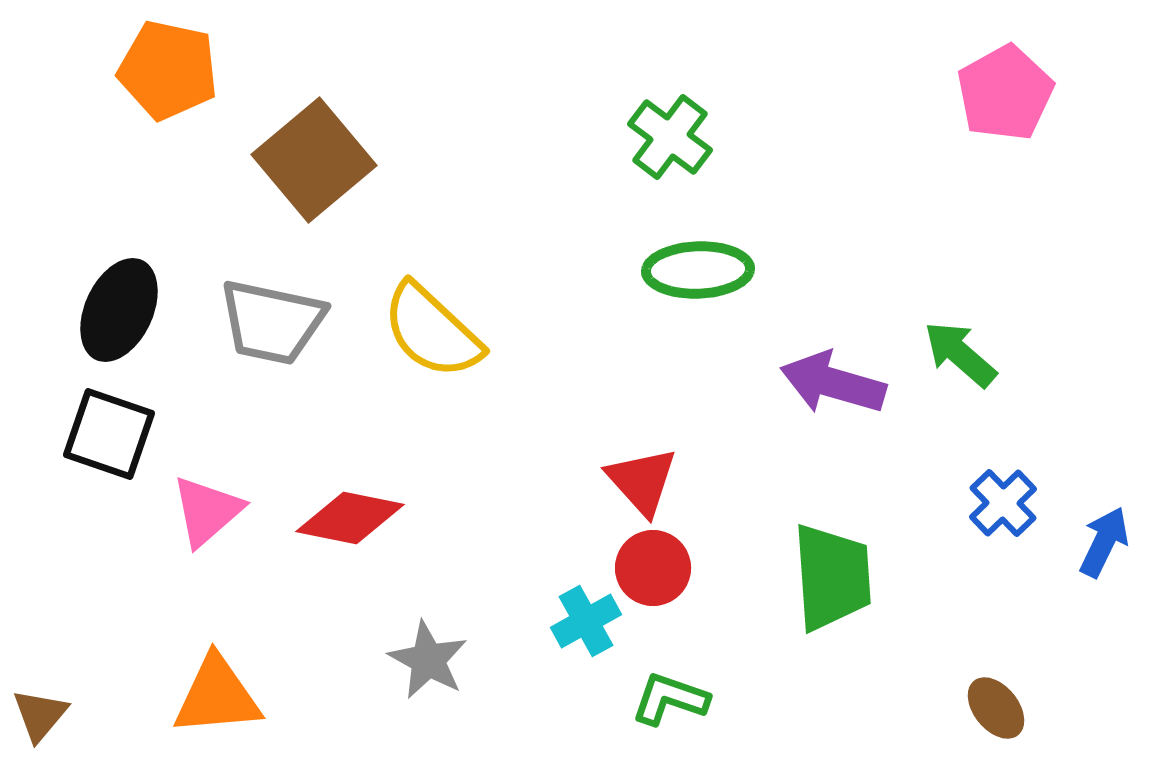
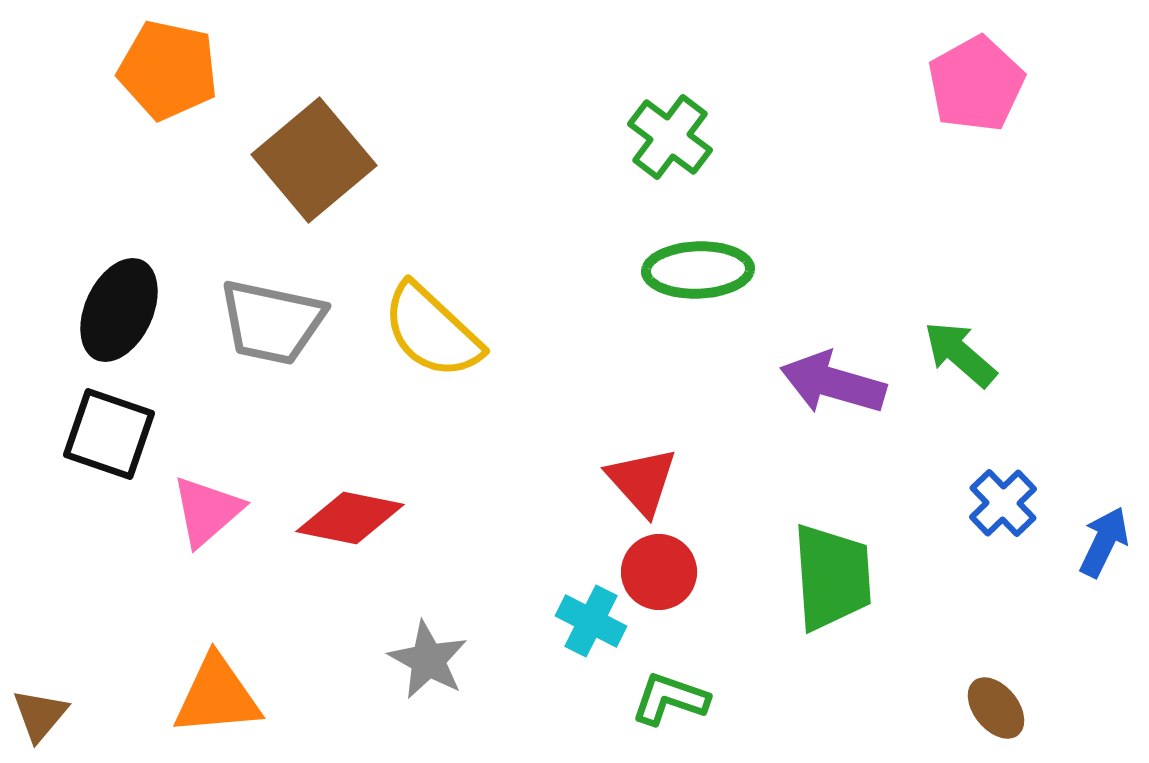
pink pentagon: moved 29 px left, 9 px up
red circle: moved 6 px right, 4 px down
cyan cross: moved 5 px right; rotated 34 degrees counterclockwise
